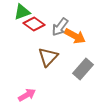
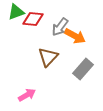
green triangle: moved 6 px left
red diamond: moved 1 px left, 5 px up; rotated 30 degrees counterclockwise
